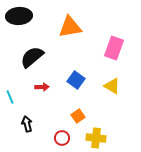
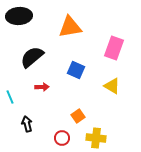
blue square: moved 10 px up; rotated 12 degrees counterclockwise
